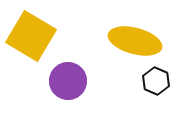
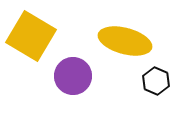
yellow ellipse: moved 10 px left
purple circle: moved 5 px right, 5 px up
